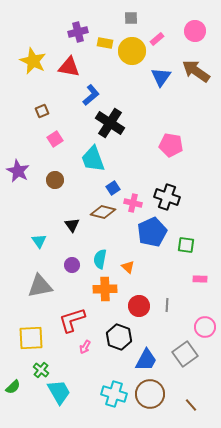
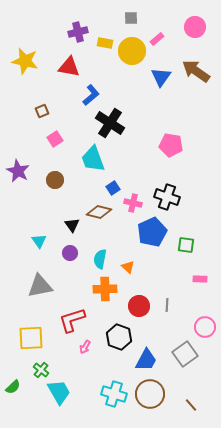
pink circle at (195, 31): moved 4 px up
yellow star at (33, 61): moved 8 px left; rotated 12 degrees counterclockwise
brown diamond at (103, 212): moved 4 px left
purple circle at (72, 265): moved 2 px left, 12 px up
